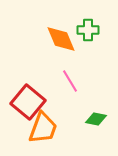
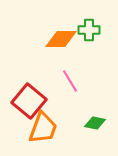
green cross: moved 1 px right
orange diamond: rotated 68 degrees counterclockwise
red square: moved 1 px right, 1 px up
green diamond: moved 1 px left, 4 px down
